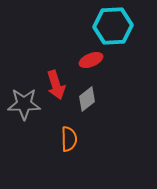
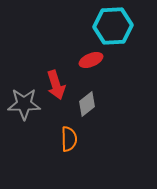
gray diamond: moved 5 px down
